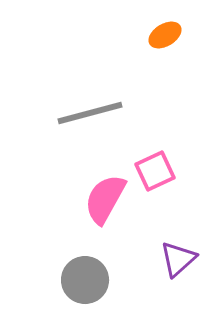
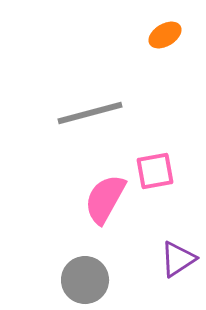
pink square: rotated 15 degrees clockwise
purple triangle: rotated 9 degrees clockwise
